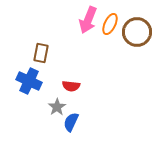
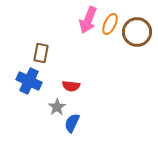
blue semicircle: moved 1 px right, 1 px down
